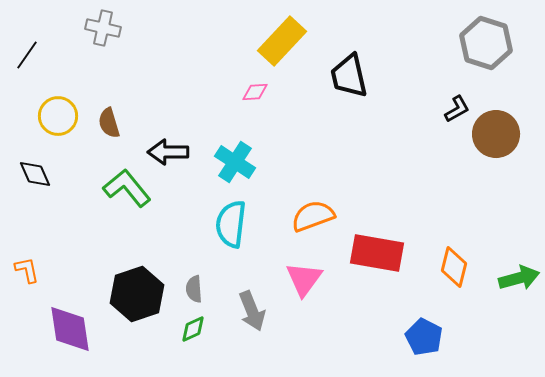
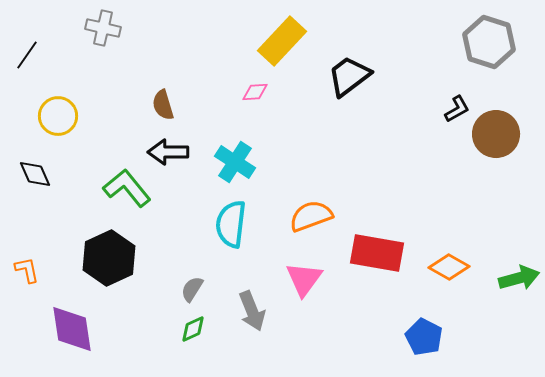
gray hexagon: moved 3 px right, 1 px up
black trapezoid: rotated 66 degrees clockwise
brown semicircle: moved 54 px right, 18 px up
orange semicircle: moved 2 px left
orange diamond: moved 5 px left; rotated 75 degrees counterclockwise
gray semicircle: moved 2 px left; rotated 36 degrees clockwise
black hexagon: moved 28 px left, 36 px up; rotated 6 degrees counterclockwise
purple diamond: moved 2 px right
